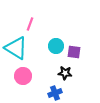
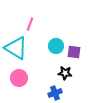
pink circle: moved 4 px left, 2 px down
